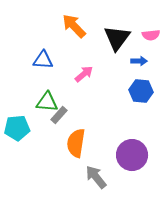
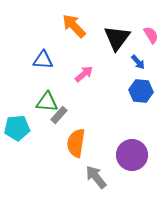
pink semicircle: rotated 114 degrees counterclockwise
blue arrow: moved 1 px left, 1 px down; rotated 49 degrees clockwise
